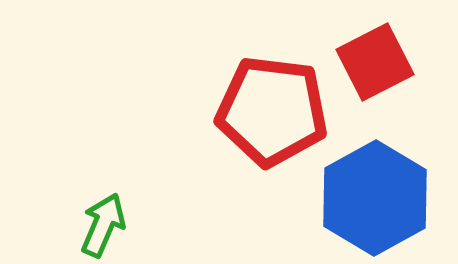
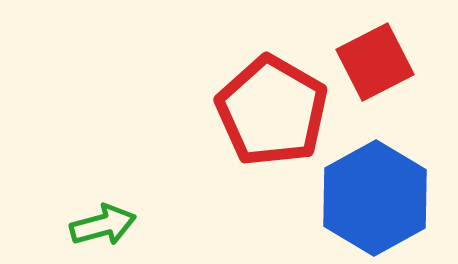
red pentagon: rotated 23 degrees clockwise
green arrow: rotated 52 degrees clockwise
